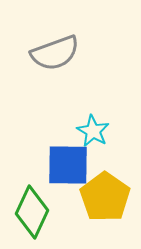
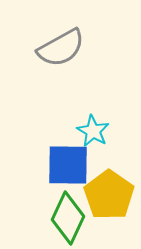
gray semicircle: moved 6 px right, 5 px up; rotated 9 degrees counterclockwise
yellow pentagon: moved 4 px right, 2 px up
green diamond: moved 36 px right, 6 px down
